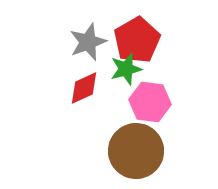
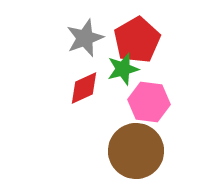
gray star: moved 3 px left, 4 px up
green star: moved 3 px left
pink hexagon: moved 1 px left
